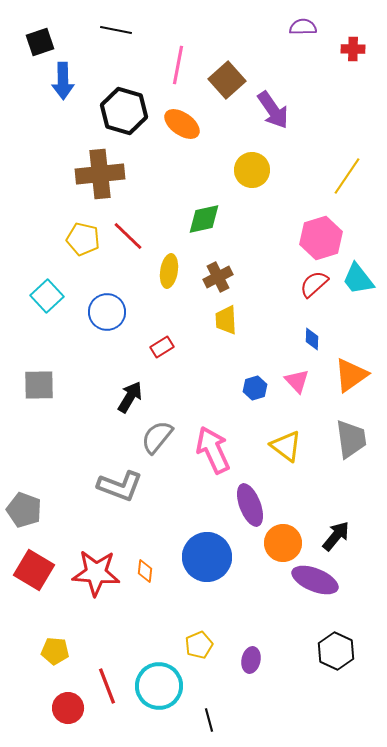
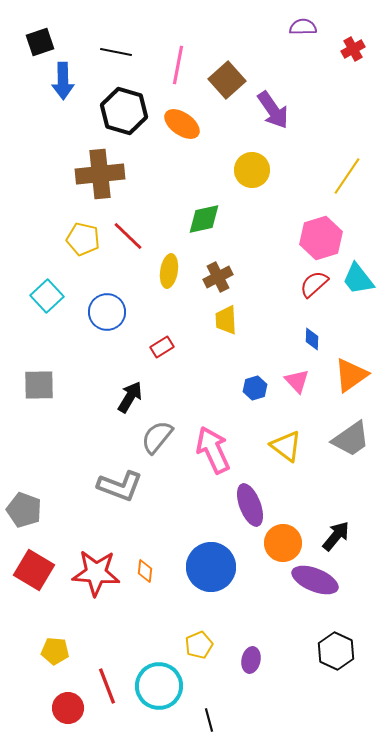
black line at (116, 30): moved 22 px down
red cross at (353, 49): rotated 30 degrees counterclockwise
gray trapezoid at (351, 439): rotated 63 degrees clockwise
blue circle at (207, 557): moved 4 px right, 10 px down
